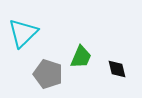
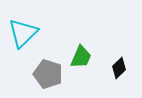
black diamond: moved 2 px right, 1 px up; rotated 60 degrees clockwise
